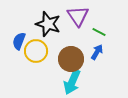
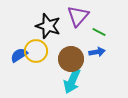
purple triangle: rotated 15 degrees clockwise
black star: moved 2 px down
blue semicircle: moved 14 px down; rotated 36 degrees clockwise
blue arrow: rotated 49 degrees clockwise
cyan arrow: moved 1 px up
